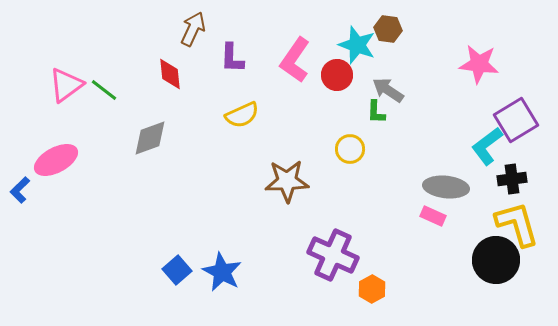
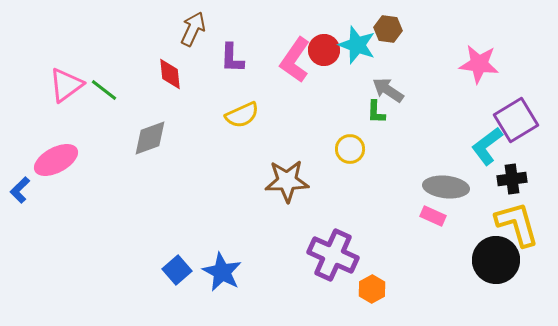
red circle: moved 13 px left, 25 px up
